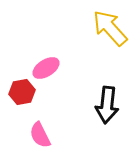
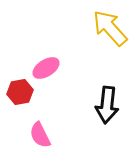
red hexagon: moved 2 px left
